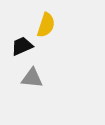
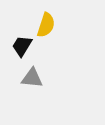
black trapezoid: rotated 35 degrees counterclockwise
